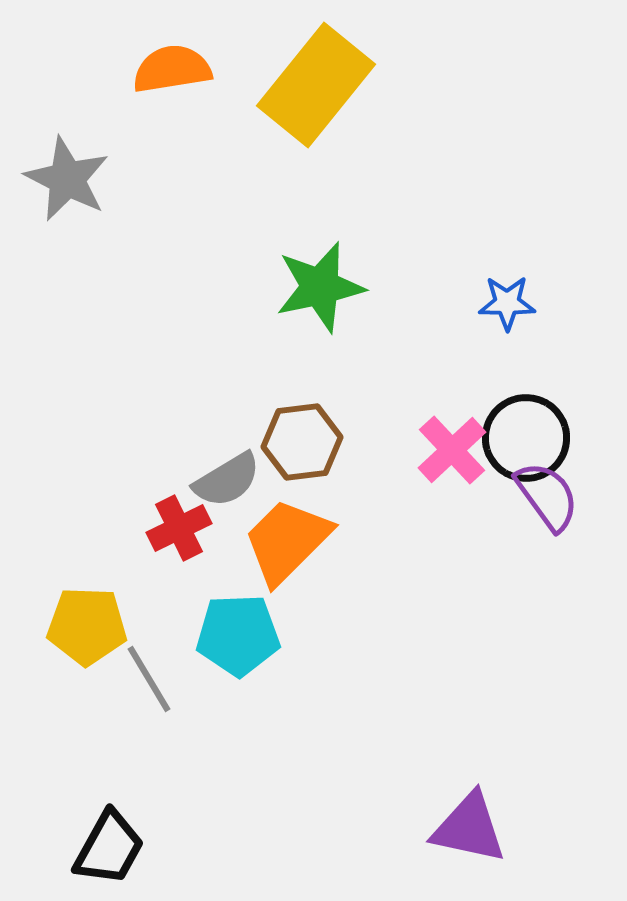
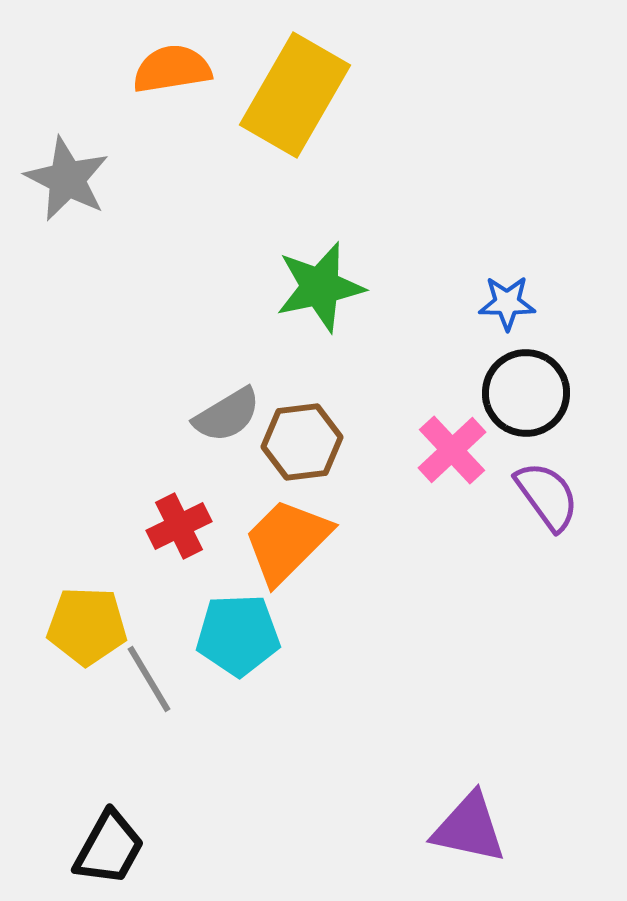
yellow rectangle: moved 21 px left, 10 px down; rotated 9 degrees counterclockwise
black circle: moved 45 px up
gray semicircle: moved 65 px up
red cross: moved 2 px up
